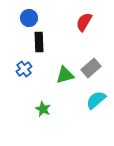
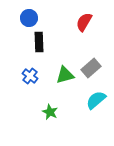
blue cross: moved 6 px right, 7 px down; rotated 14 degrees counterclockwise
green star: moved 7 px right, 3 px down
